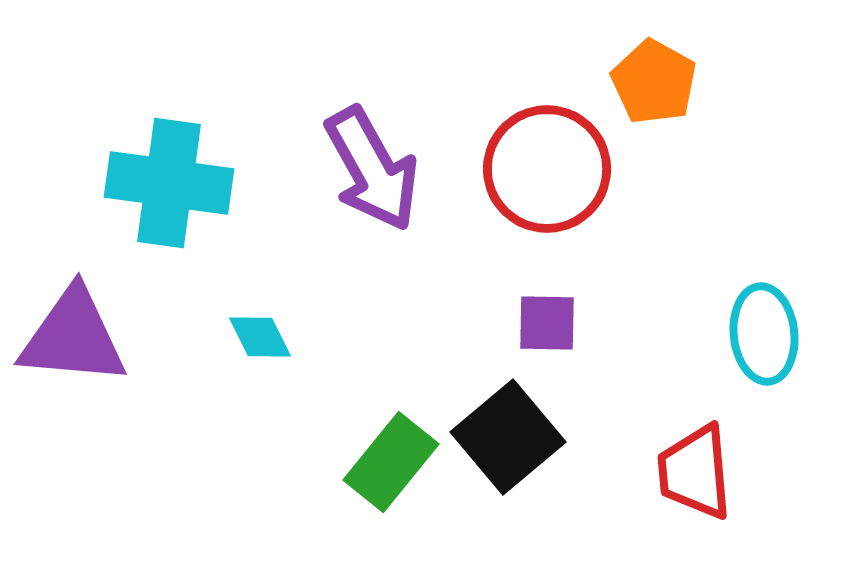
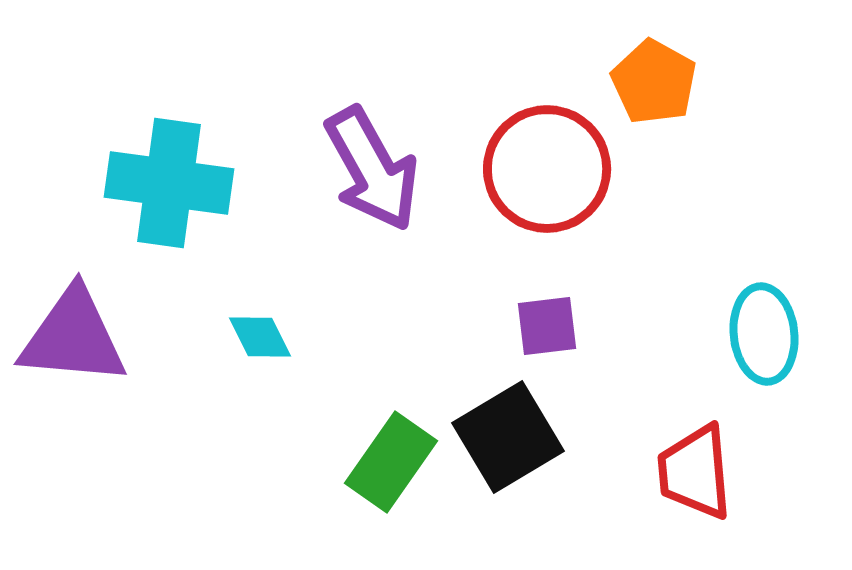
purple square: moved 3 px down; rotated 8 degrees counterclockwise
black square: rotated 9 degrees clockwise
green rectangle: rotated 4 degrees counterclockwise
